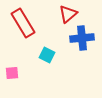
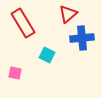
pink square: moved 3 px right; rotated 16 degrees clockwise
